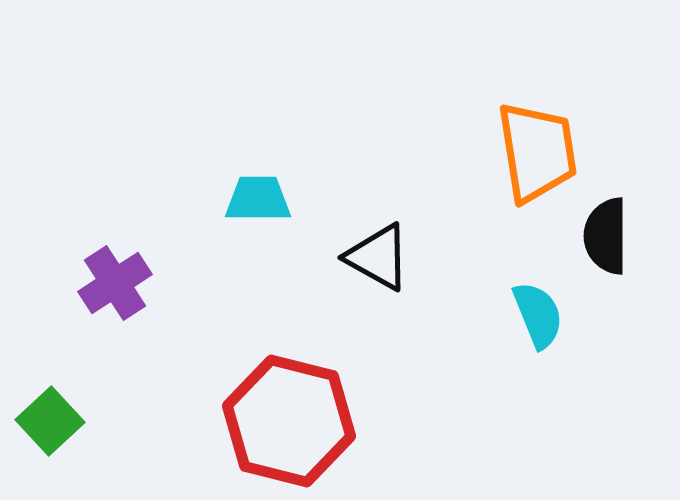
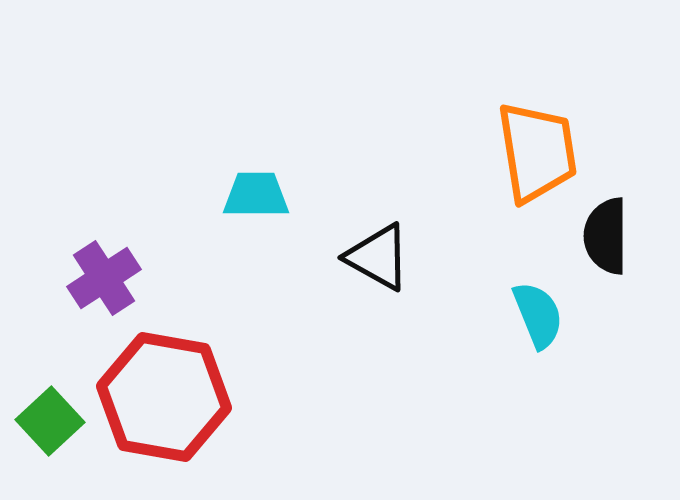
cyan trapezoid: moved 2 px left, 4 px up
purple cross: moved 11 px left, 5 px up
red hexagon: moved 125 px left, 24 px up; rotated 4 degrees counterclockwise
